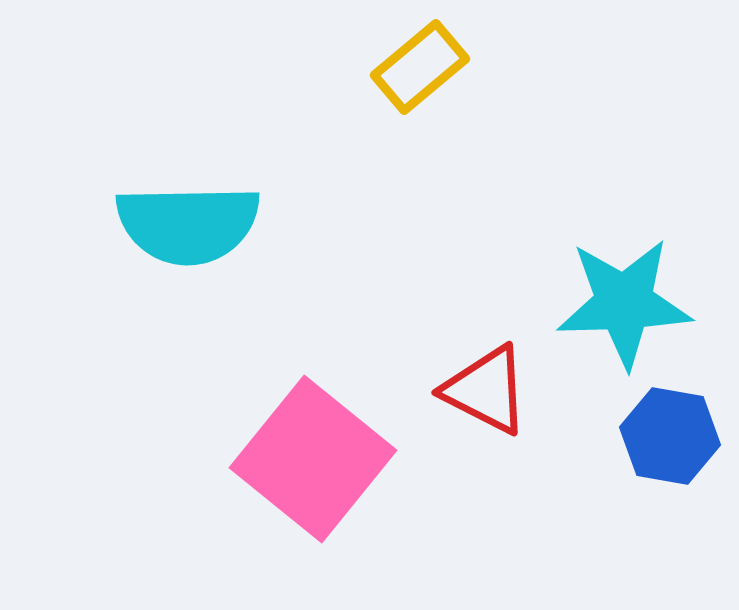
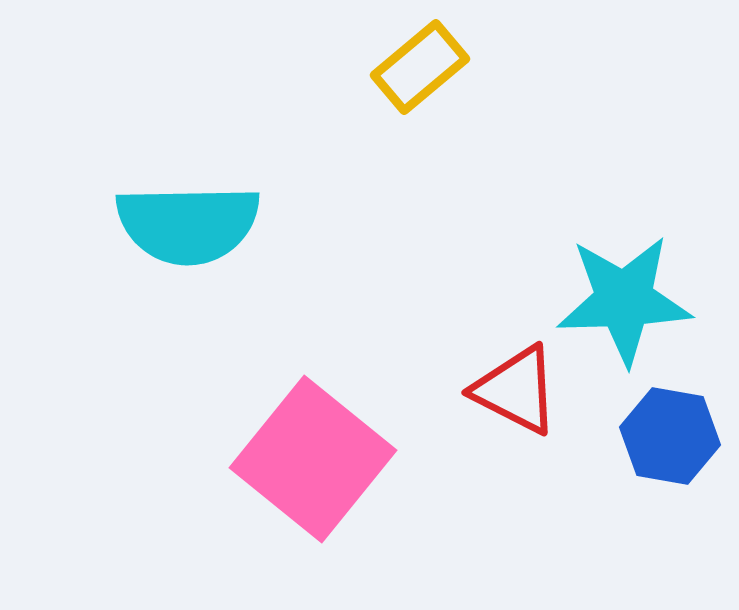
cyan star: moved 3 px up
red triangle: moved 30 px right
